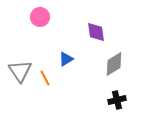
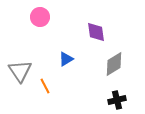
orange line: moved 8 px down
